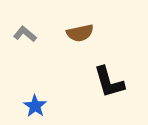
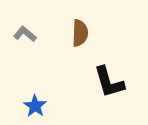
brown semicircle: rotated 76 degrees counterclockwise
